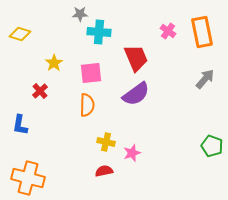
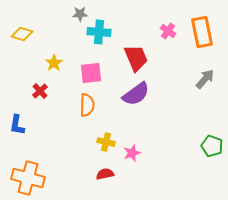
yellow diamond: moved 2 px right
blue L-shape: moved 3 px left
red semicircle: moved 1 px right, 3 px down
